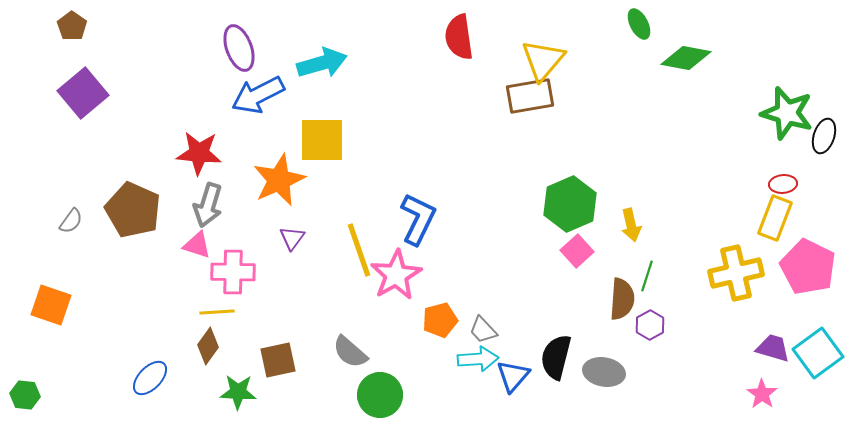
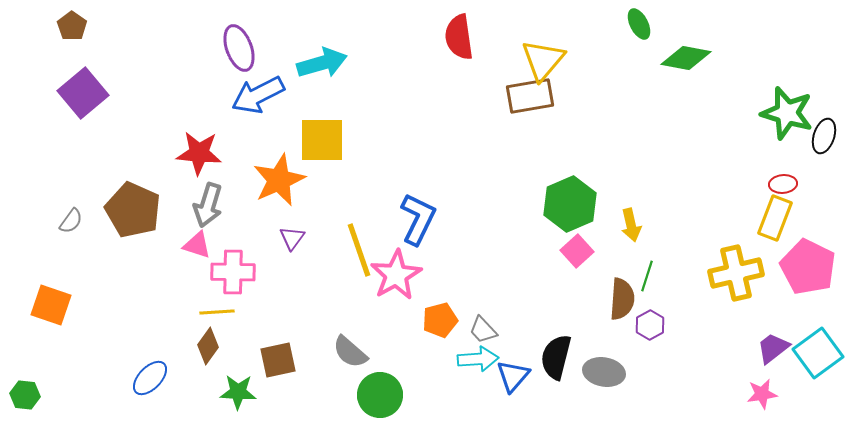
purple trapezoid at (773, 348): rotated 54 degrees counterclockwise
pink star at (762, 394): rotated 28 degrees clockwise
